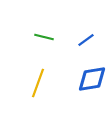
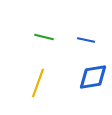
blue line: rotated 48 degrees clockwise
blue diamond: moved 1 px right, 2 px up
